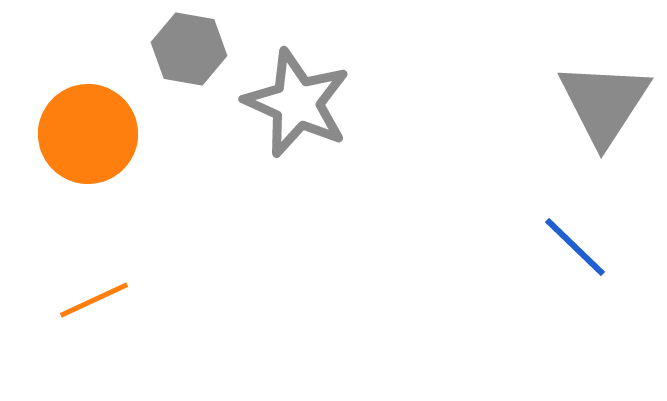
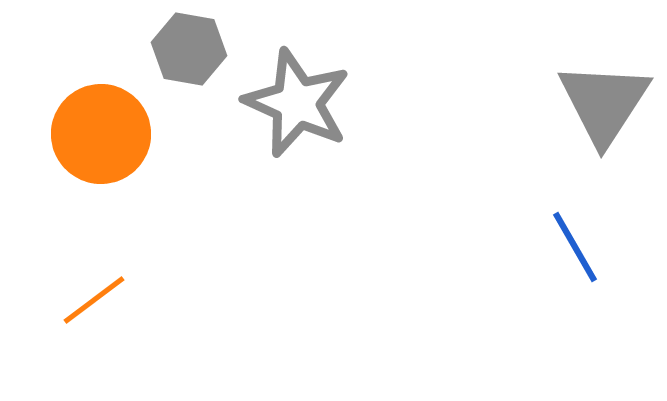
orange circle: moved 13 px right
blue line: rotated 16 degrees clockwise
orange line: rotated 12 degrees counterclockwise
